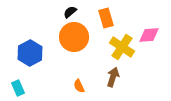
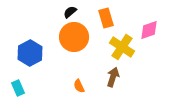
pink diamond: moved 5 px up; rotated 15 degrees counterclockwise
